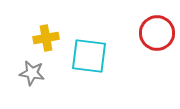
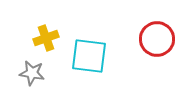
red circle: moved 6 px down
yellow cross: rotated 10 degrees counterclockwise
